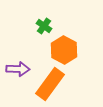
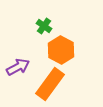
orange hexagon: moved 3 px left
purple arrow: moved 2 px up; rotated 30 degrees counterclockwise
